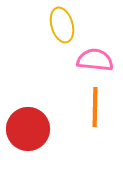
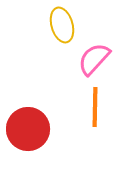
pink semicircle: moved 1 px left, 1 px up; rotated 54 degrees counterclockwise
